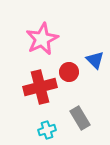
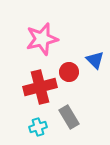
pink star: rotated 12 degrees clockwise
gray rectangle: moved 11 px left, 1 px up
cyan cross: moved 9 px left, 3 px up
